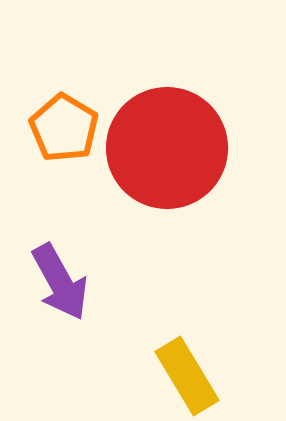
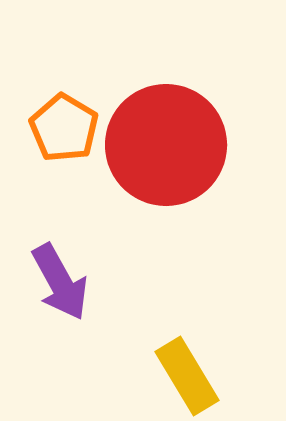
red circle: moved 1 px left, 3 px up
